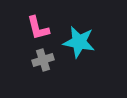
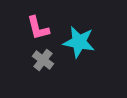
gray cross: rotated 35 degrees counterclockwise
